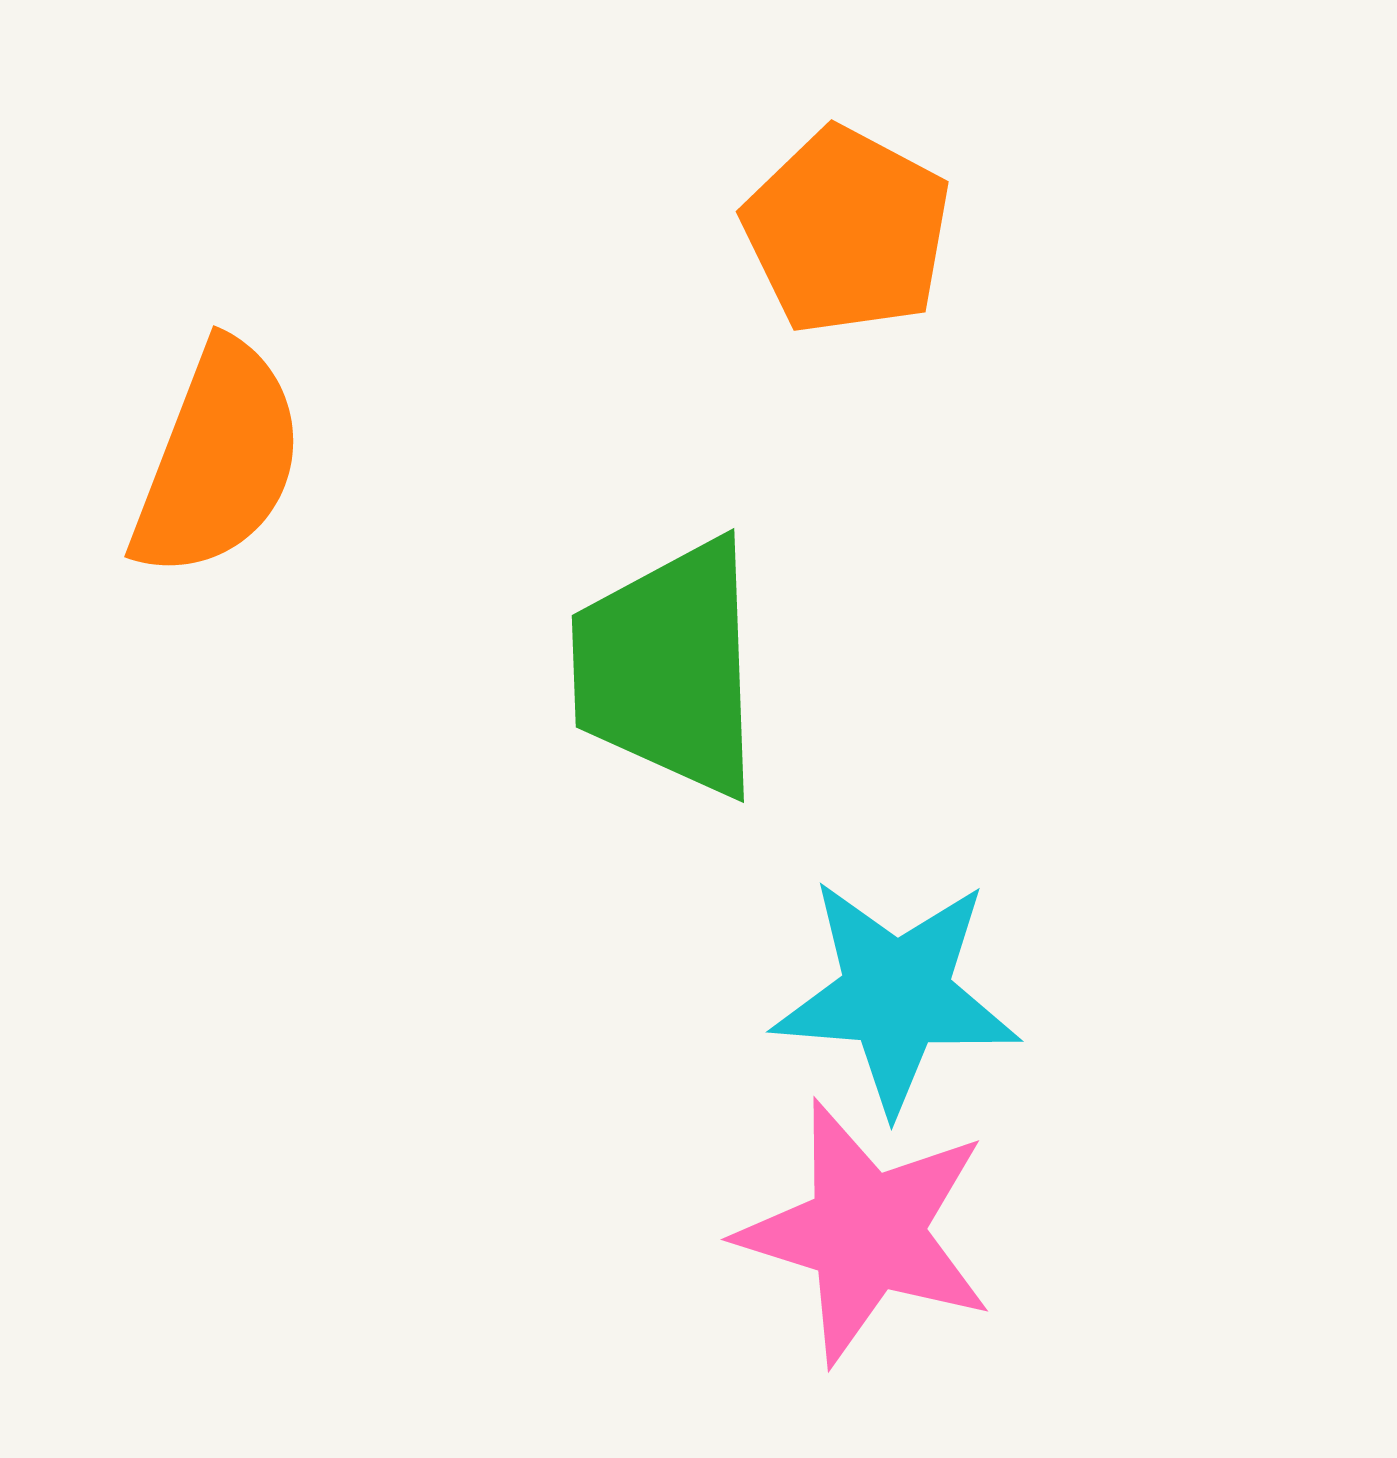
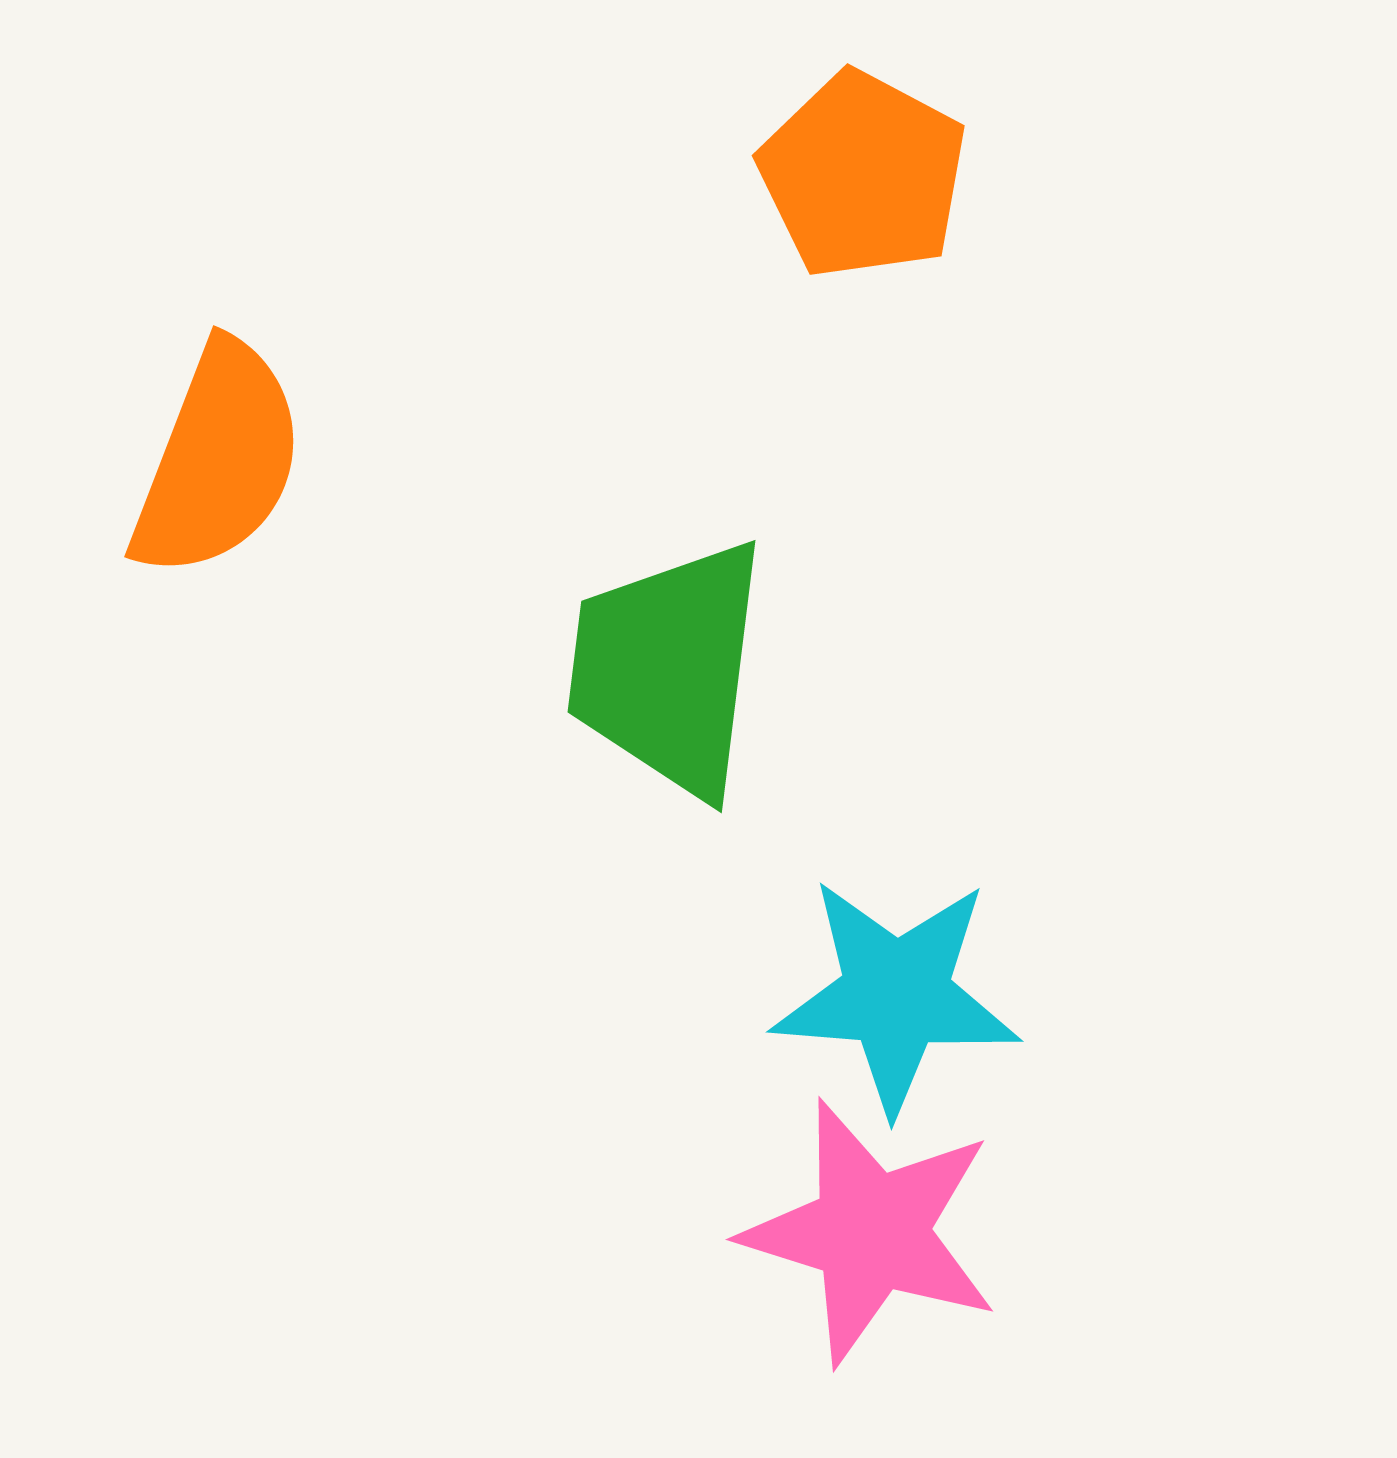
orange pentagon: moved 16 px right, 56 px up
green trapezoid: rotated 9 degrees clockwise
pink star: moved 5 px right
